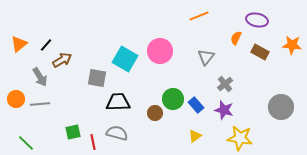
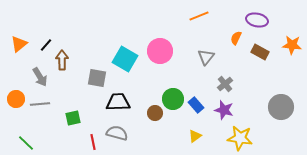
brown arrow: rotated 60 degrees counterclockwise
green square: moved 14 px up
